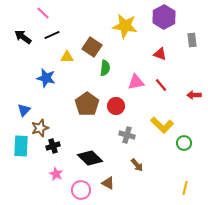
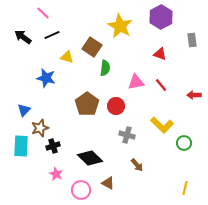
purple hexagon: moved 3 px left
yellow star: moved 5 px left; rotated 20 degrees clockwise
yellow triangle: rotated 16 degrees clockwise
